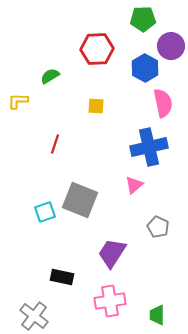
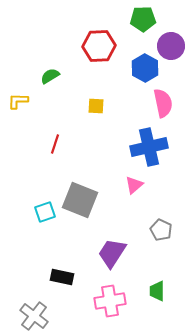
red hexagon: moved 2 px right, 3 px up
gray pentagon: moved 3 px right, 3 px down
green trapezoid: moved 24 px up
